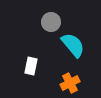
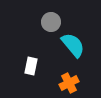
orange cross: moved 1 px left
